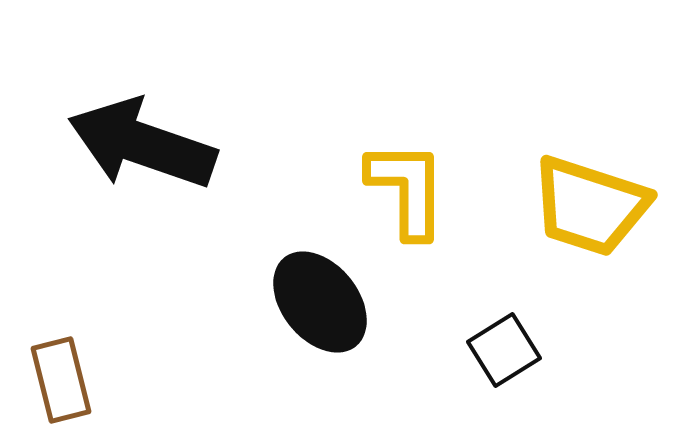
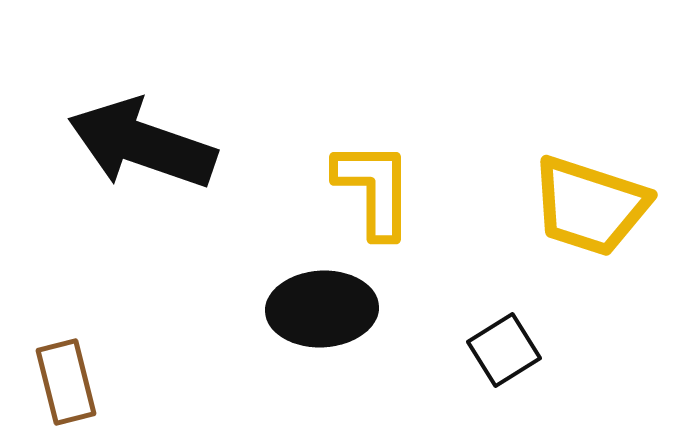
yellow L-shape: moved 33 px left
black ellipse: moved 2 px right, 7 px down; rotated 54 degrees counterclockwise
brown rectangle: moved 5 px right, 2 px down
